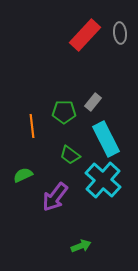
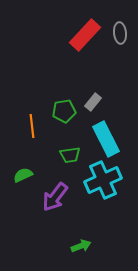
green pentagon: moved 1 px up; rotated 10 degrees counterclockwise
green trapezoid: rotated 45 degrees counterclockwise
cyan cross: rotated 24 degrees clockwise
